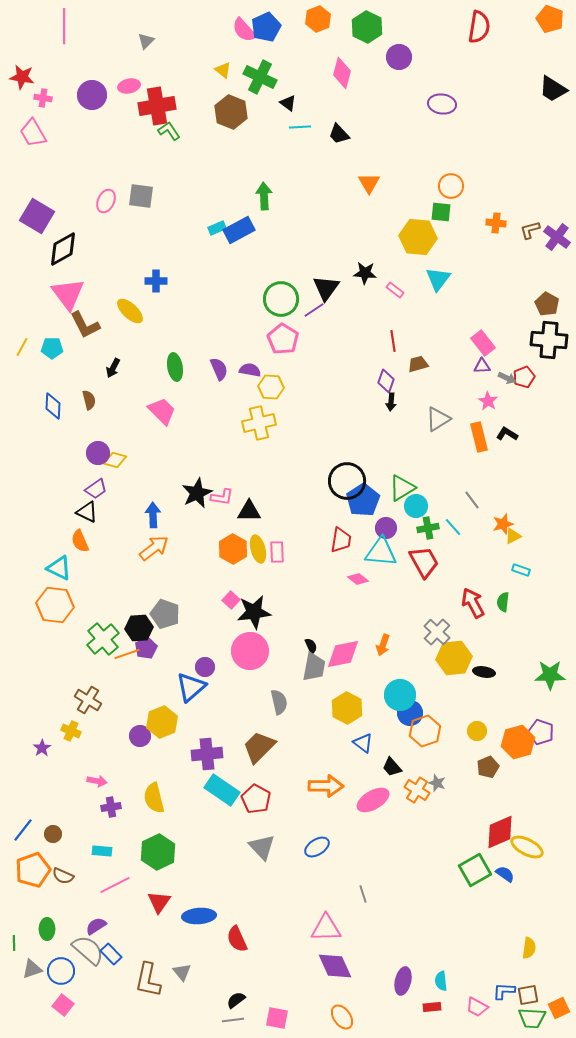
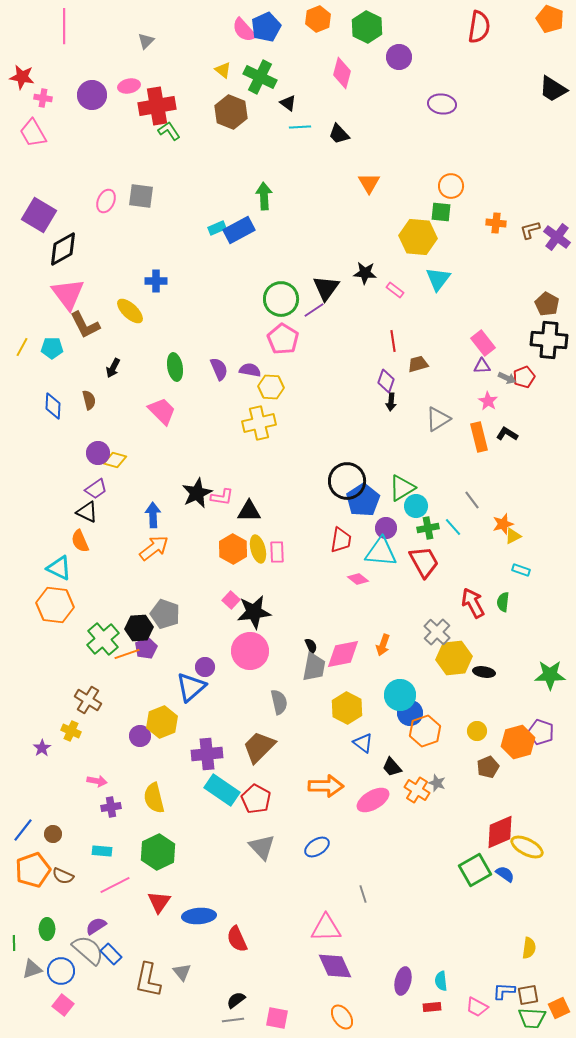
purple square at (37, 216): moved 2 px right, 1 px up
